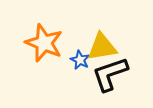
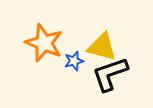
yellow triangle: rotated 24 degrees clockwise
blue star: moved 6 px left, 1 px down; rotated 30 degrees clockwise
